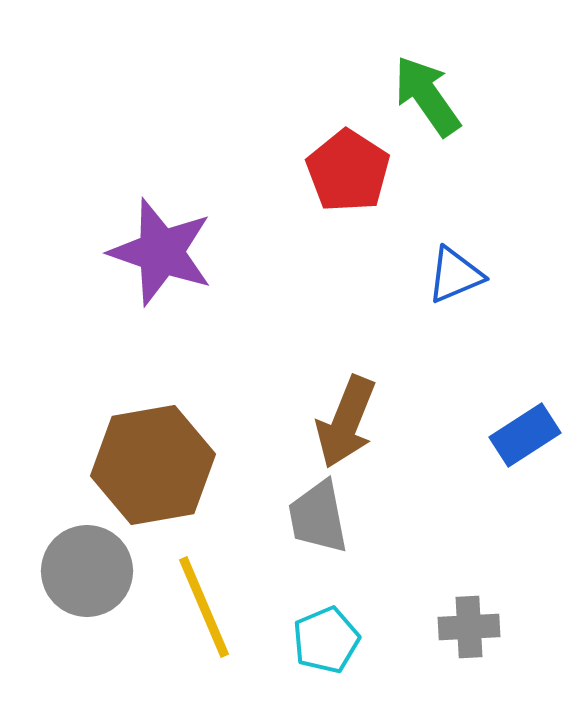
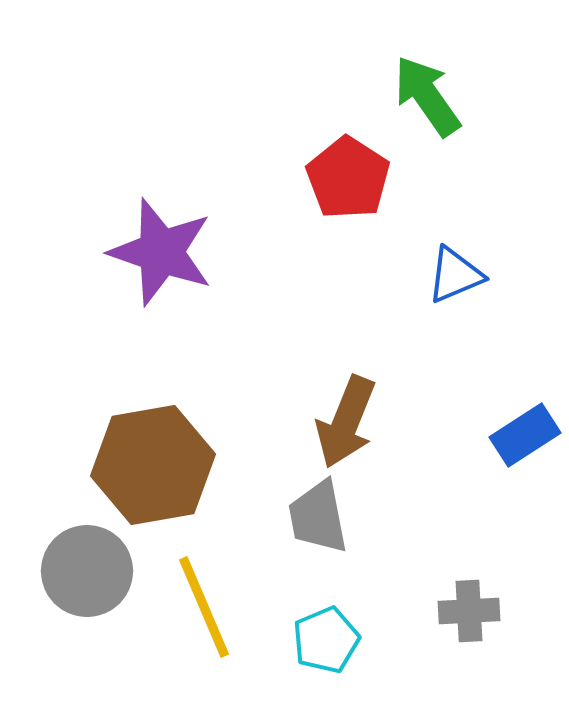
red pentagon: moved 7 px down
gray cross: moved 16 px up
